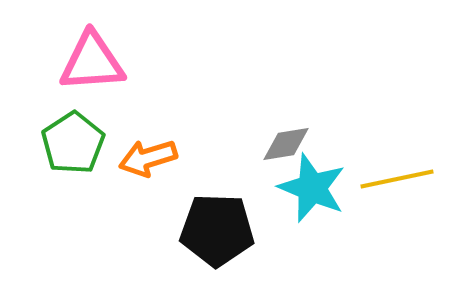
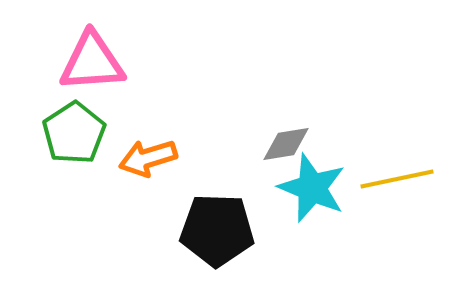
green pentagon: moved 1 px right, 10 px up
